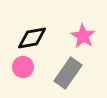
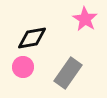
pink star: moved 2 px right, 17 px up
